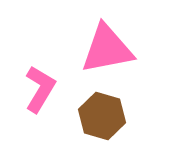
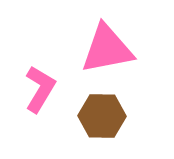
brown hexagon: rotated 15 degrees counterclockwise
